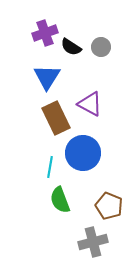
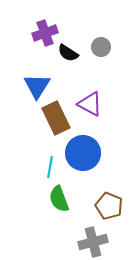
black semicircle: moved 3 px left, 6 px down
blue triangle: moved 10 px left, 9 px down
green semicircle: moved 1 px left, 1 px up
